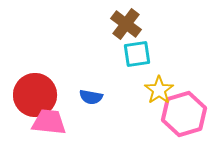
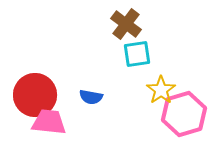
yellow star: moved 2 px right
